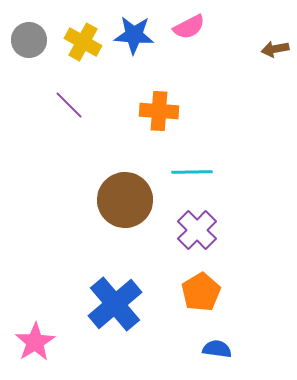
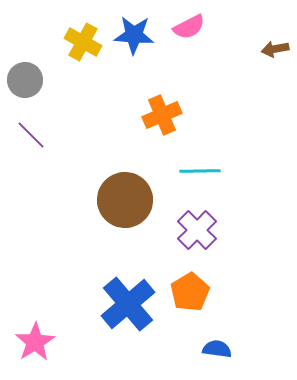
gray circle: moved 4 px left, 40 px down
purple line: moved 38 px left, 30 px down
orange cross: moved 3 px right, 4 px down; rotated 27 degrees counterclockwise
cyan line: moved 8 px right, 1 px up
orange pentagon: moved 11 px left
blue cross: moved 13 px right
